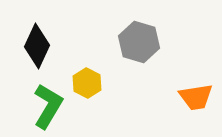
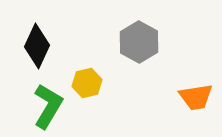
gray hexagon: rotated 12 degrees clockwise
yellow hexagon: rotated 20 degrees clockwise
